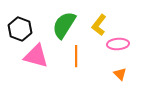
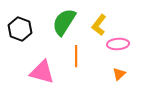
green semicircle: moved 3 px up
pink triangle: moved 6 px right, 16 px down
orange triangle: moved 1 px left; rotated 32 degrees clockwise
